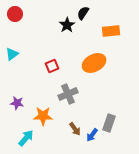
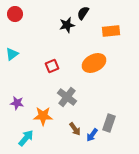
black star: rotated 21 degrees clockwise
gray cross: moved 1 px left, 3 px down; rotated 30 degrees counterclockwise
